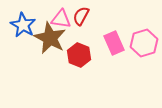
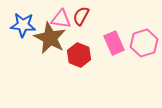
blue star: rotated 25 degrees counterclockwise
